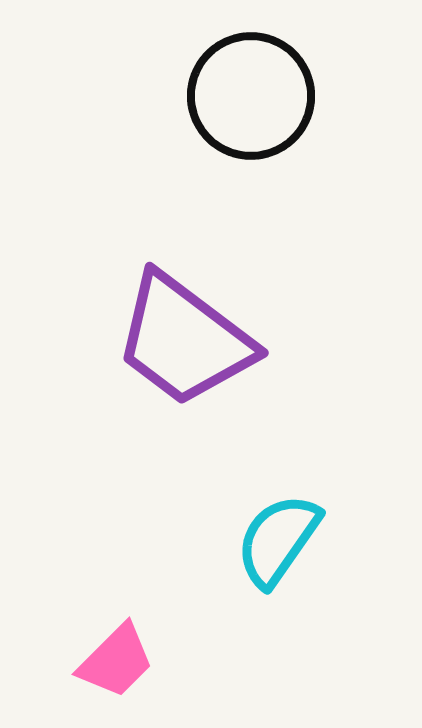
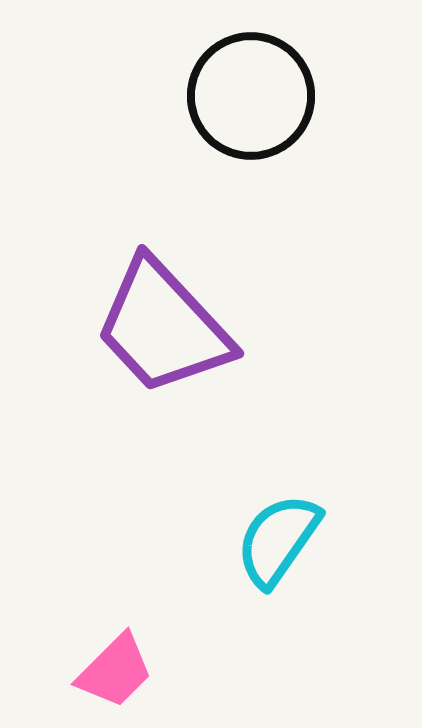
purple trapezoid: moved 21 px left, 13 px up; rotated 10 degrees clockwise
pink trapezoid: moved 1 px left, 10 px down
